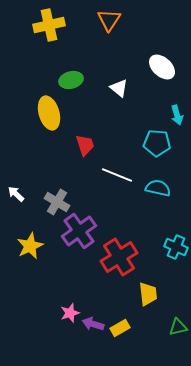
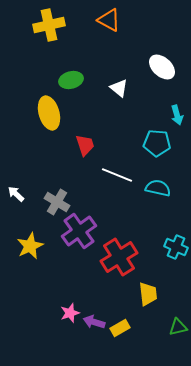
orange triangle: rotated 35 degrees counterclockwise
purple arrow: moved 1 px right, 2 px up
